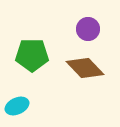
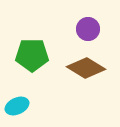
brown diamond: moved 1 px right; rotated 15 degrees counterclockwise
